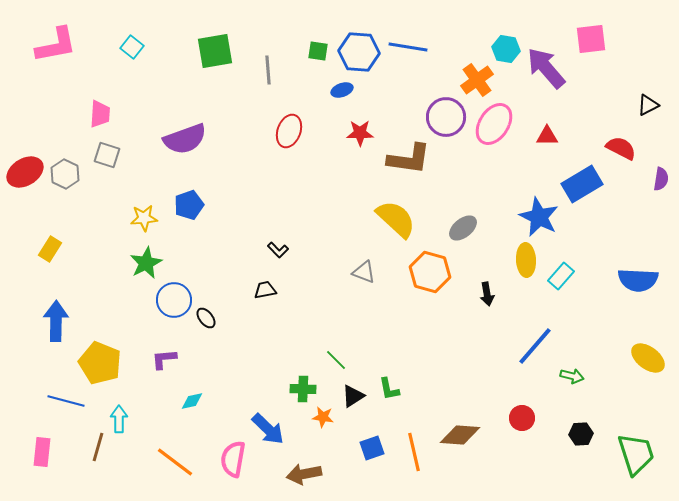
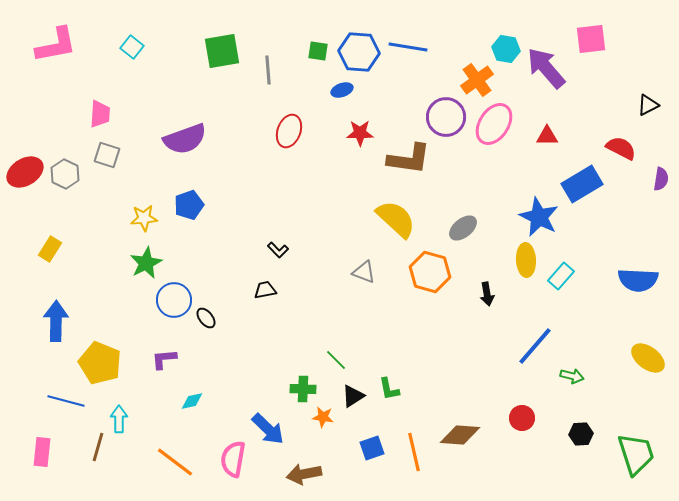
green square at (215, 51): moved 7 px right
